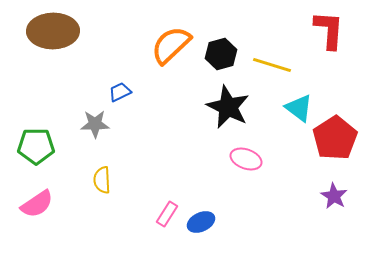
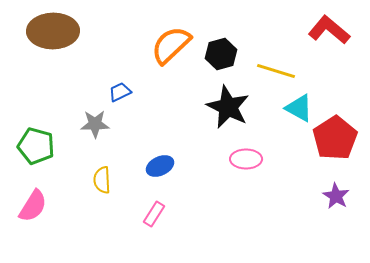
red L-shape: rotated 54 degrees counterclockwise
yellow line: moved 4 px right, 6 px down
cyan triangle: rotated 8 degrees counterclockwise
green pentagon: rotated 15 degrees clockwise
pink ellipse: rotated 20 degrees counterclockwise
purple star: moved 2 px right
pink semicircle: moved 4 px left, 2 px down; rotated 24 degrees counterclockwise
pink rectangle: moved 13 px left
blue ellipse: moved 41 px left, 56 px up
